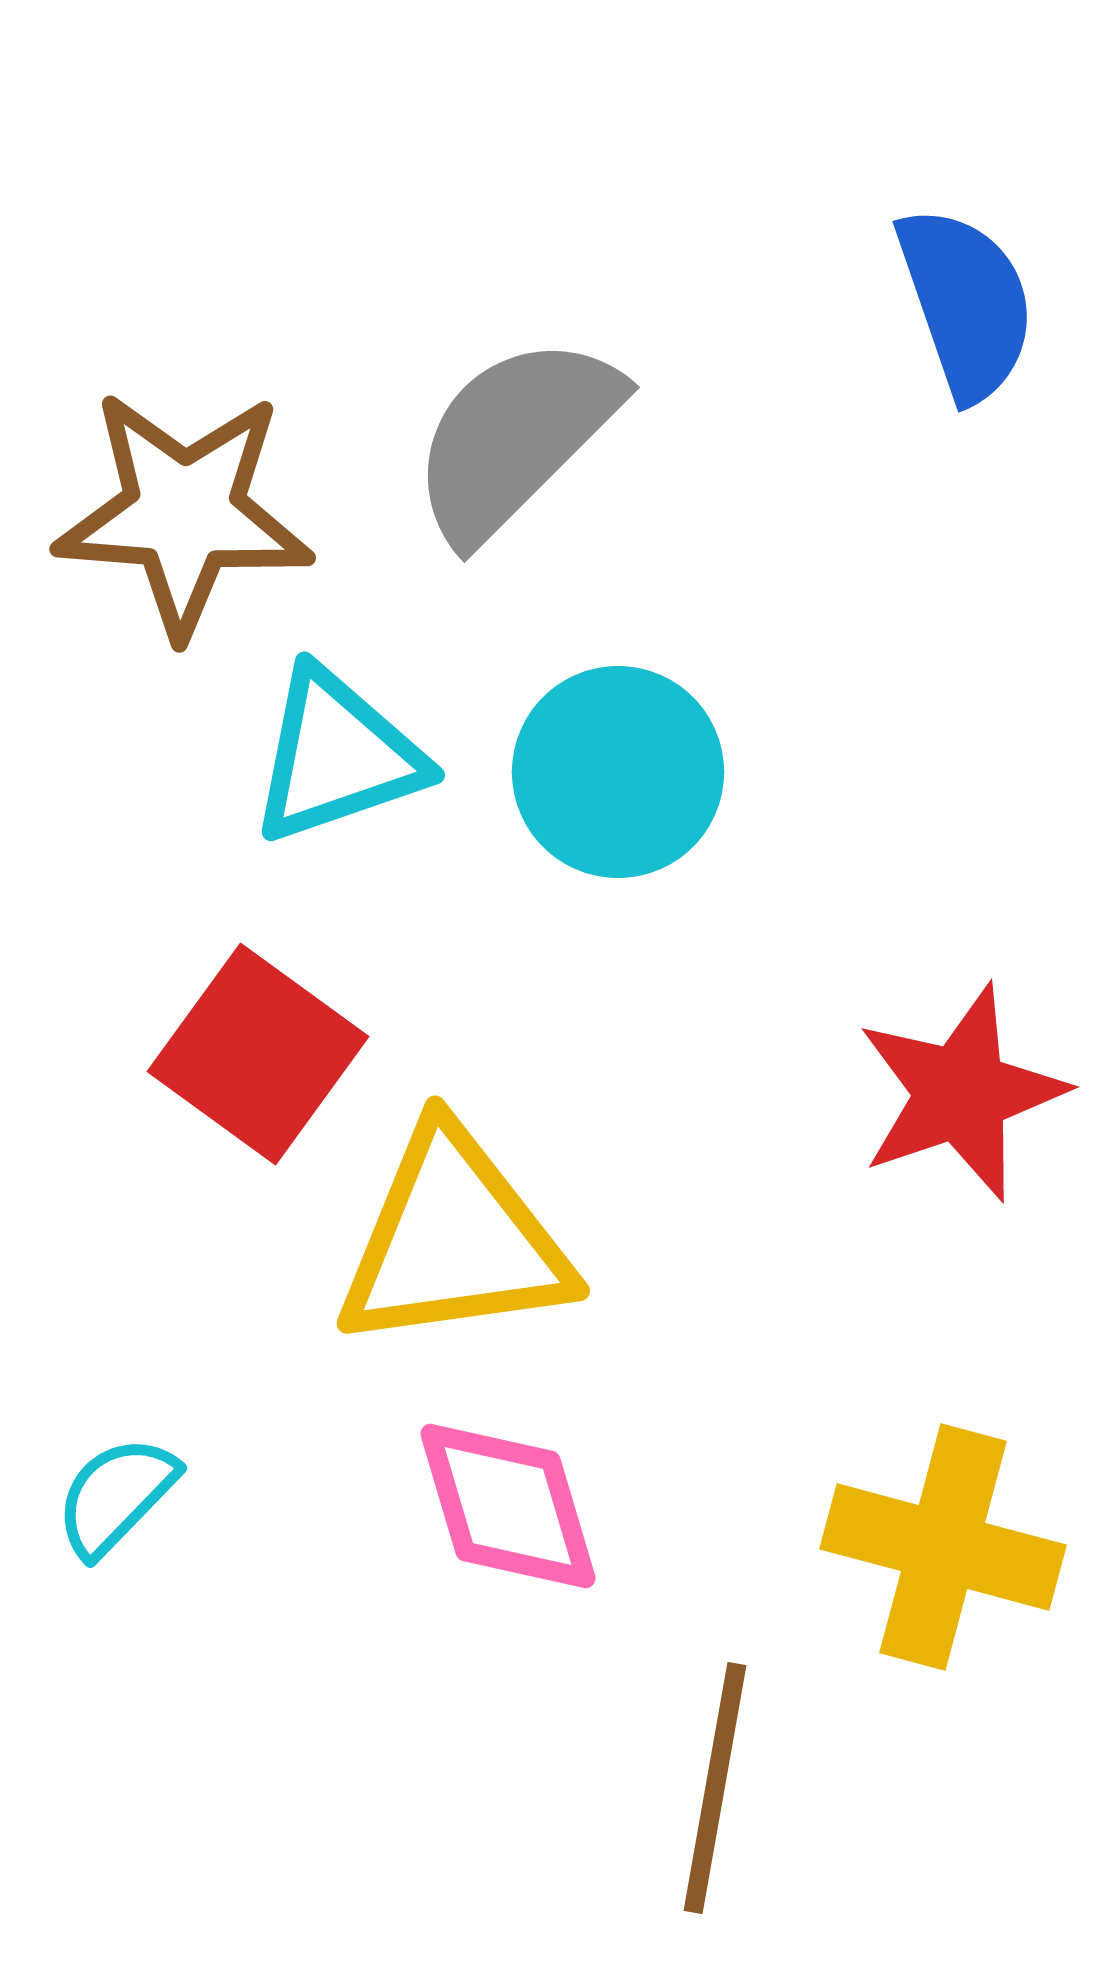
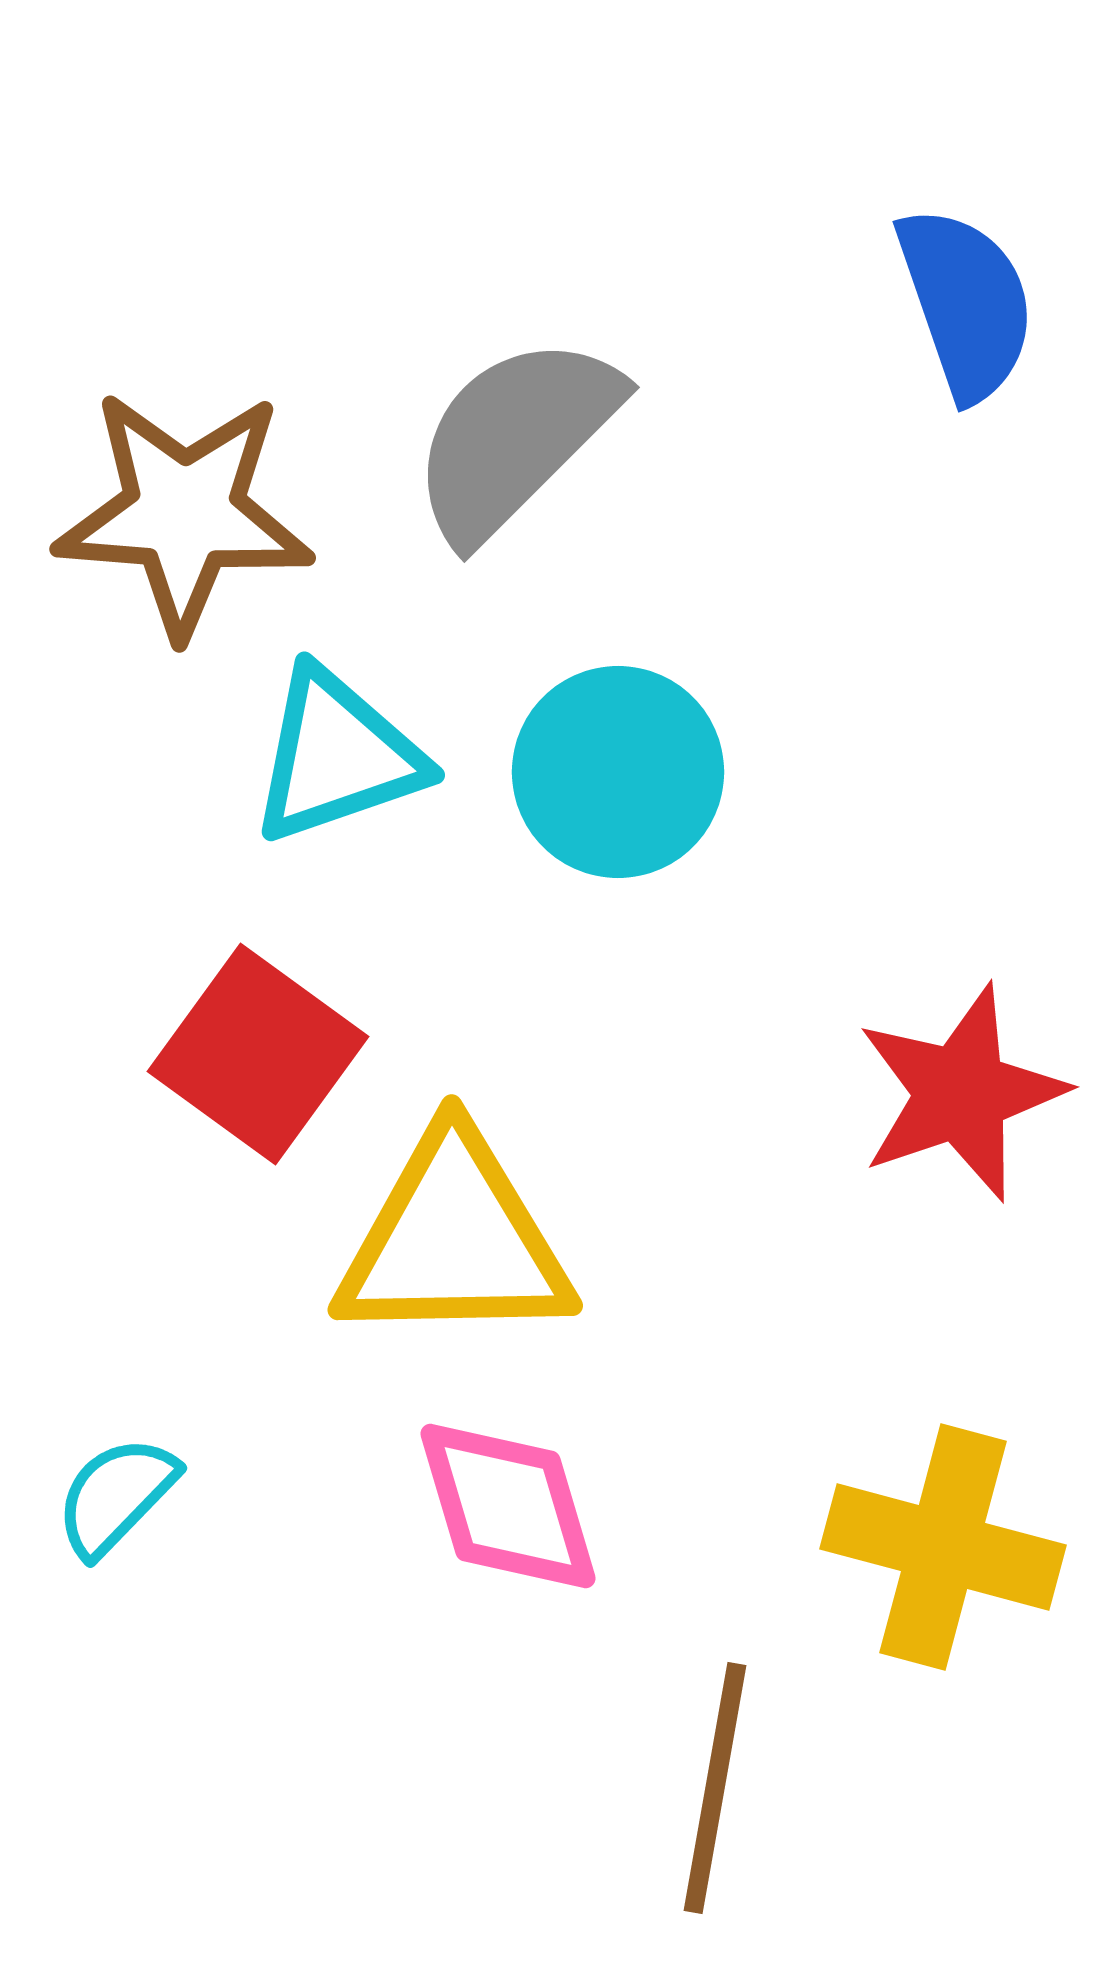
yellow triangle: rotated 7 degrees clockwise
